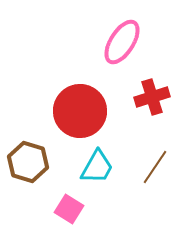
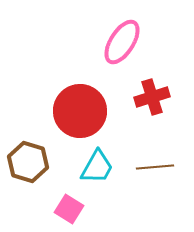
brown line: rotated 51 degrees clockwise
